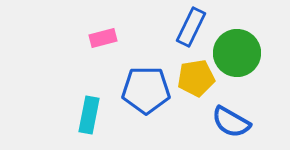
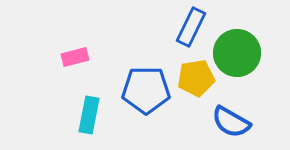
pink rectangle: moved 28 px left, 19 px down
